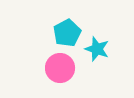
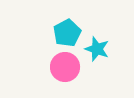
pink circle: moved 5 px right, 1 px up
